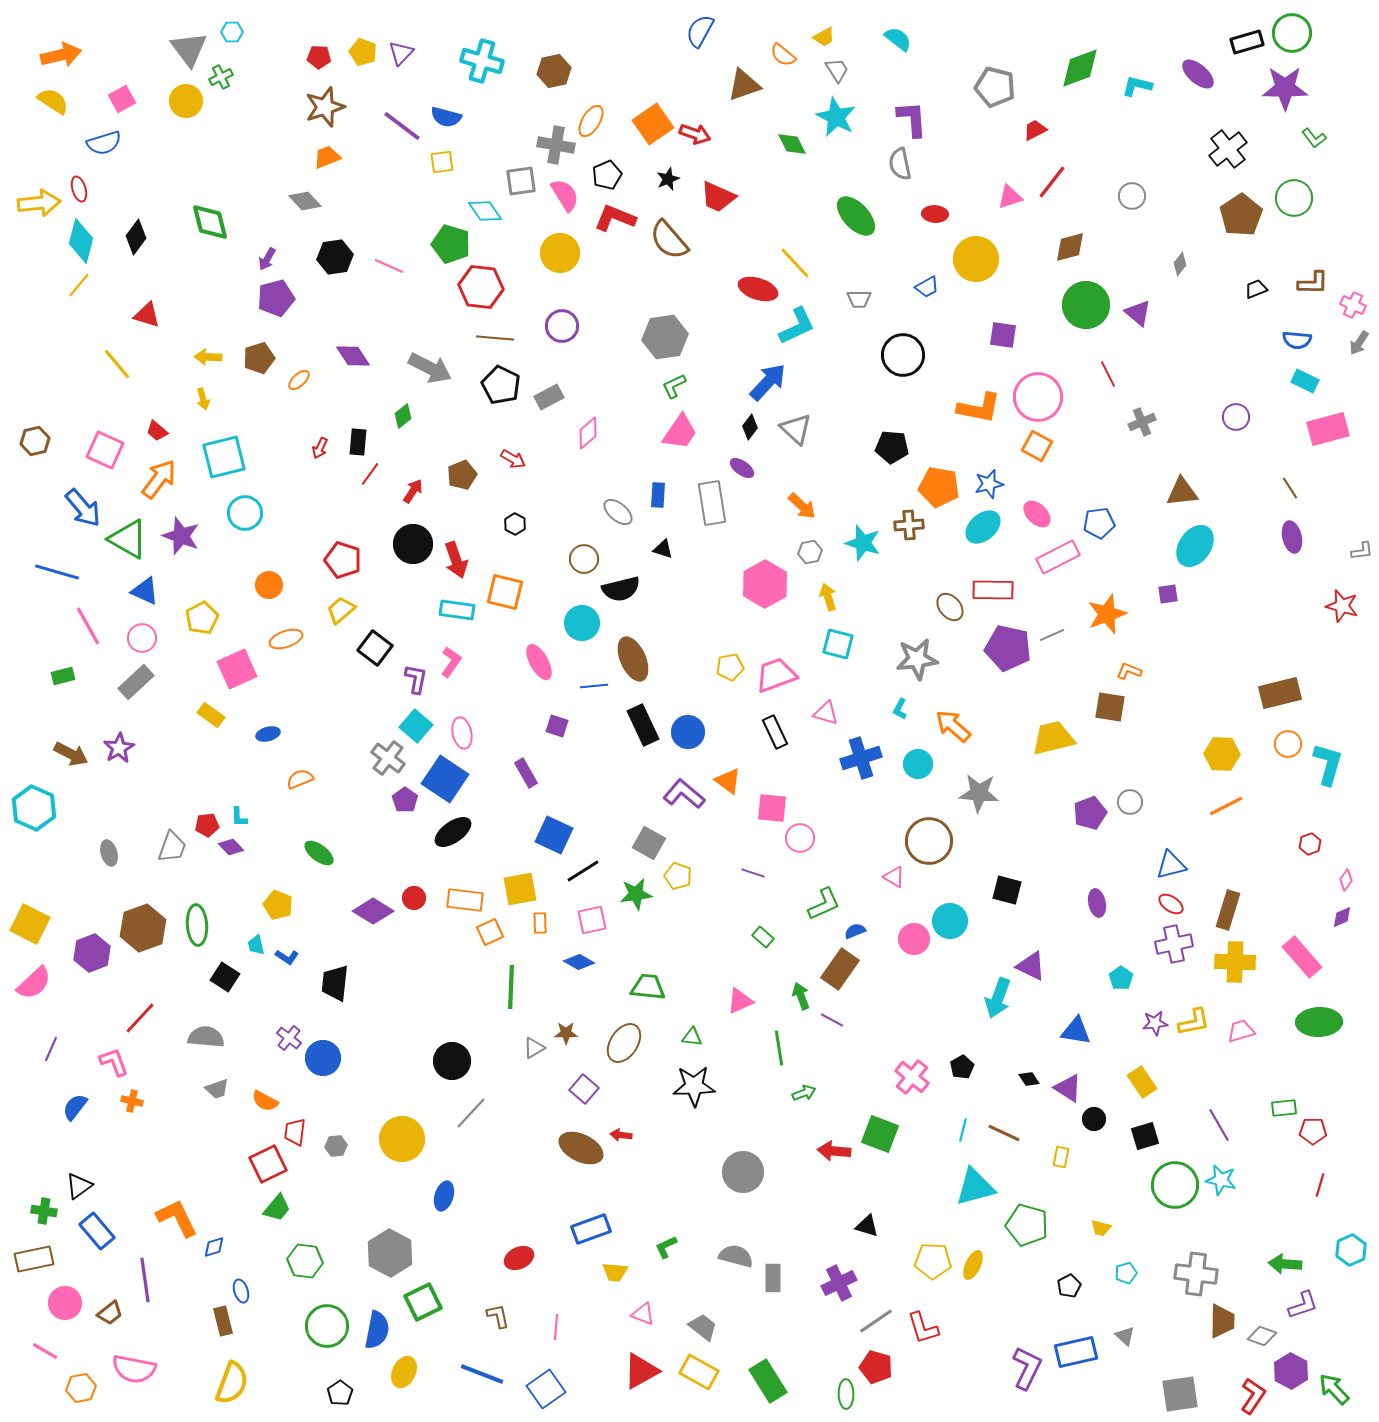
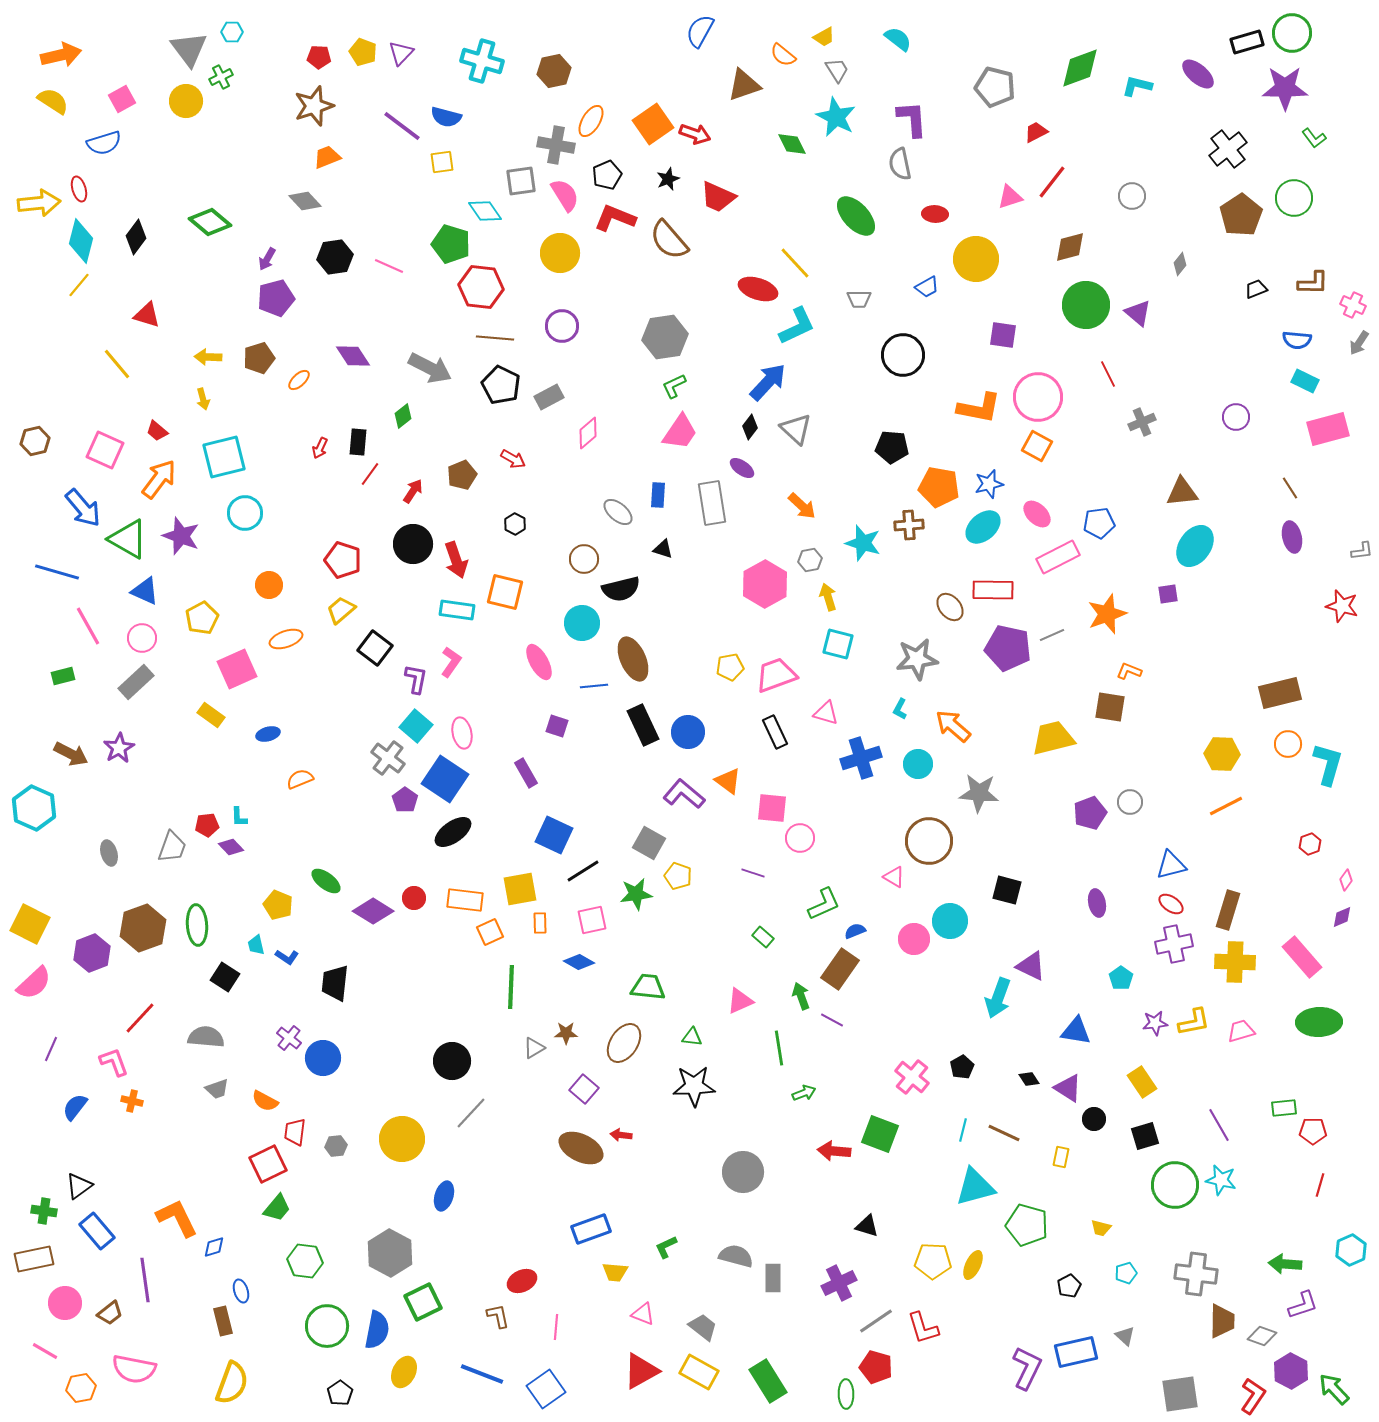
brown star at (325, 107): moved 11 px left, 1 px up
red trapezoid at (1035, 130): moved 1 px right, 2 px down
green diamond at (210, 222): rotated 36 degrees counterclockwise
gray hexagon at (810, 552): moved 8 px down
green ellipse at (319, 853): moved 7 px right, 28 px down
red ellipse at (519, 1258): moved 3 px right, 23 px down
